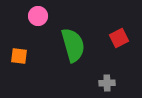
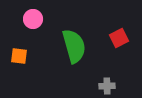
pink circle: moved 5 px left, 3 px down
green semicircle: moved 1 px right, 1 px down
gray cross: moved 3 px down
